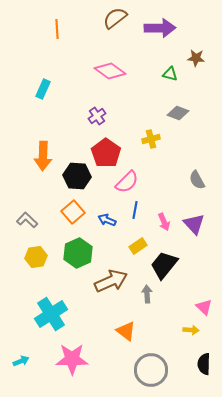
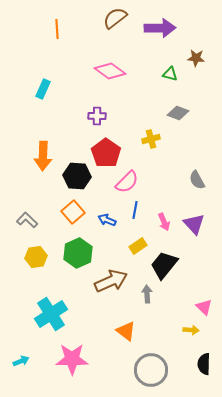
purple cross: rotated 36 degrees clockwise
